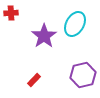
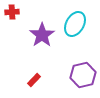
red cross: moved 1 px right, 1 px up
purple star: moved 2 px left, 1 px up
